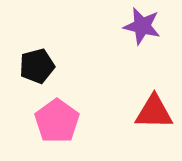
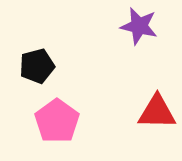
purple star: moved 3 px left
red triangle: moved 3 px right
